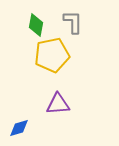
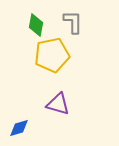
purple triangle: rotated 20 degrees clockwise
